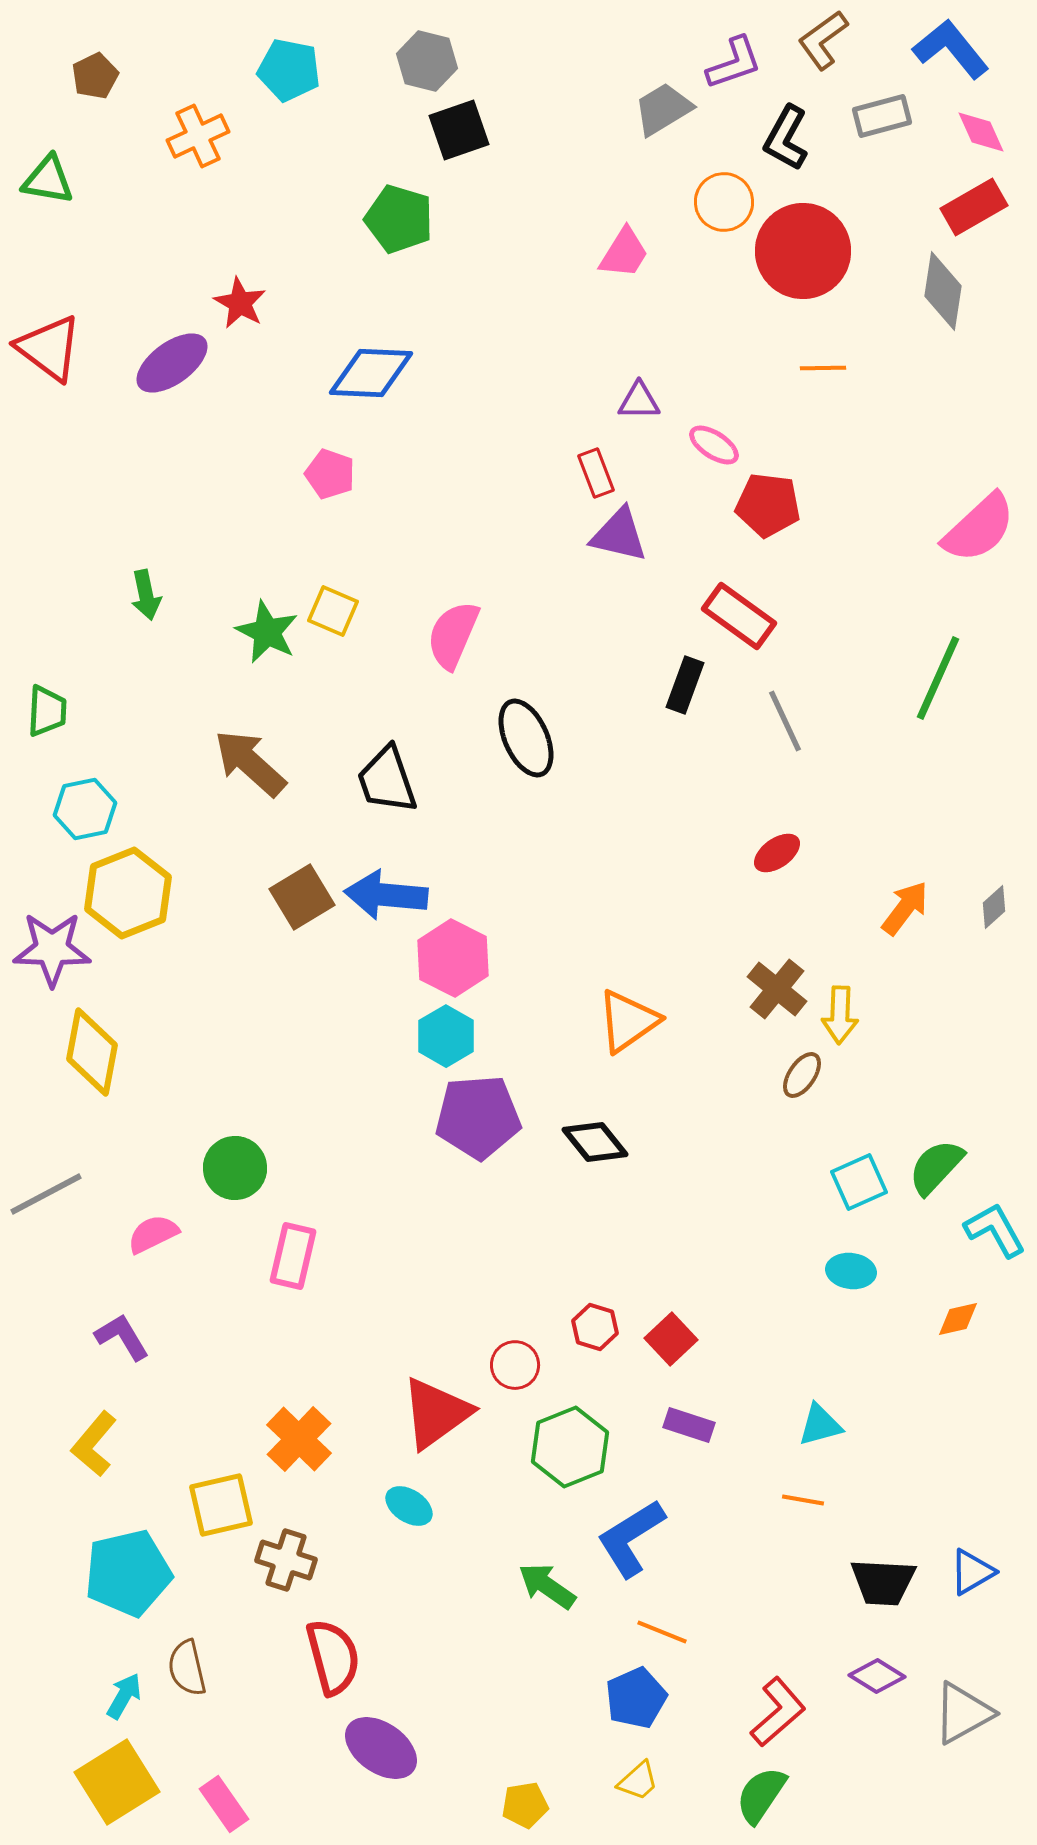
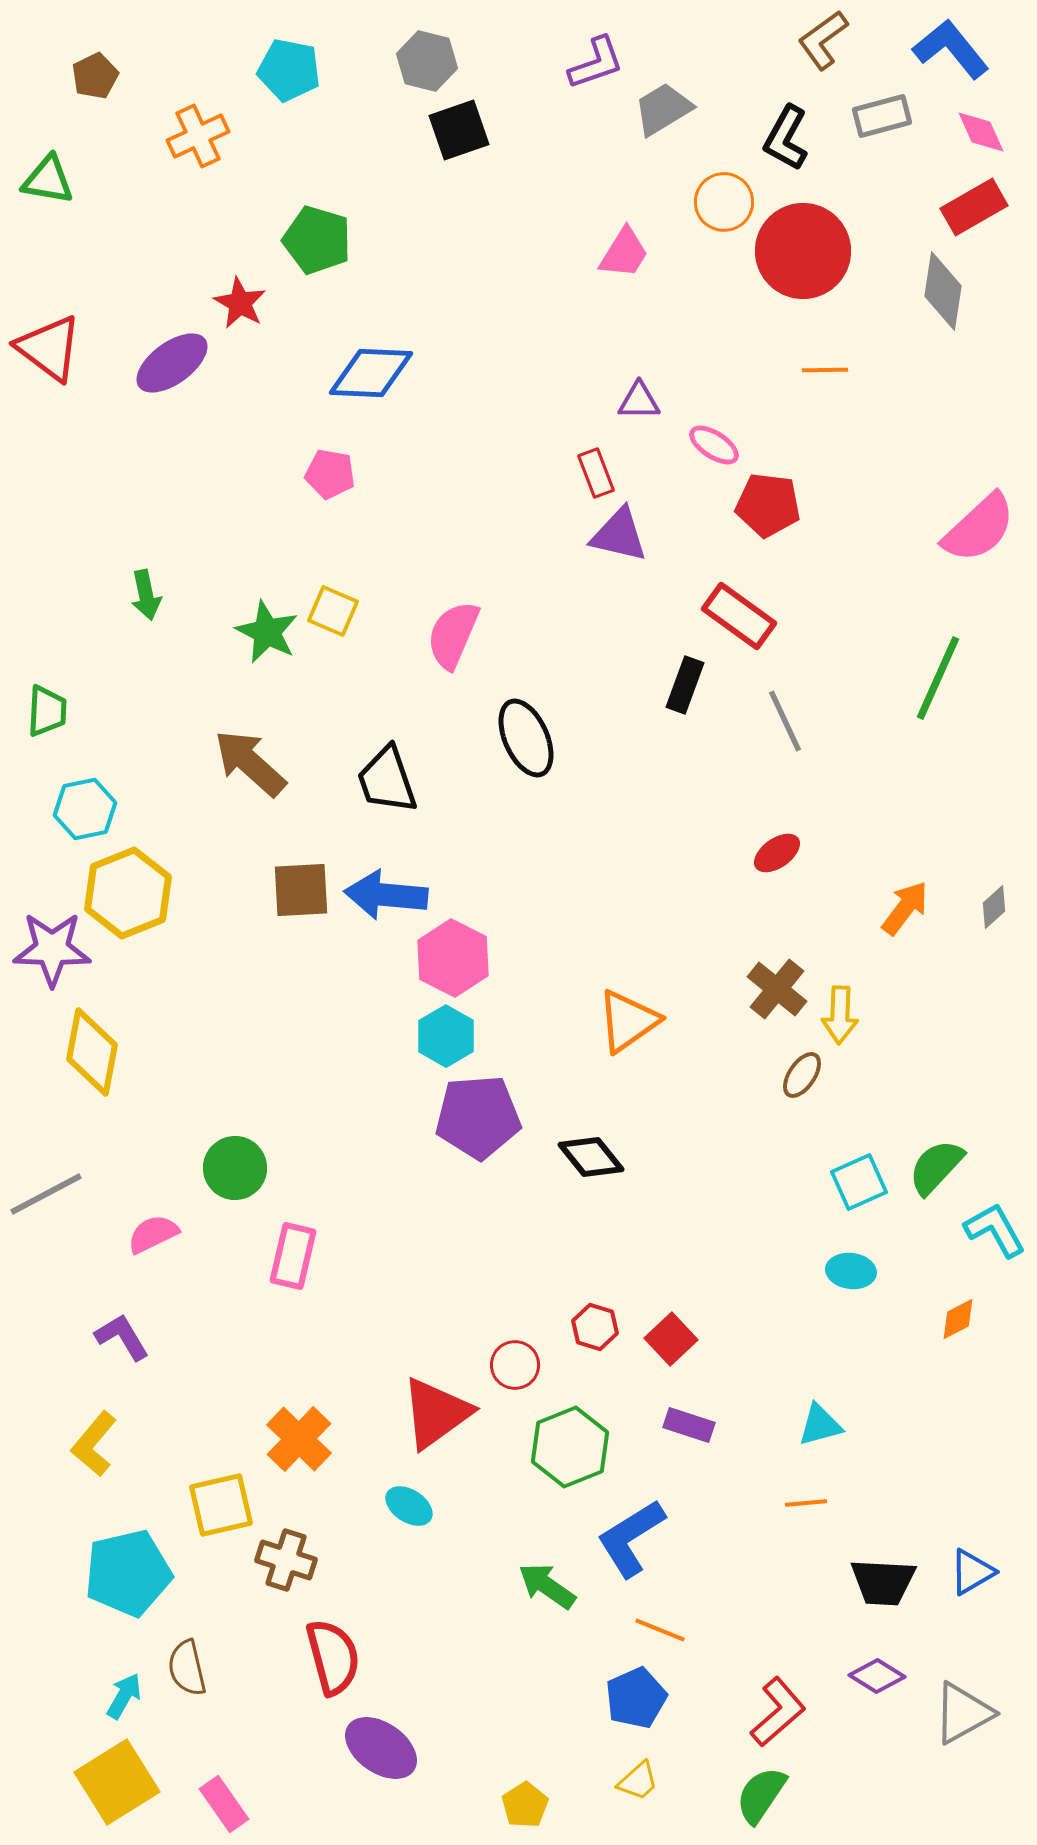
purple L-shape at (734, 63): moved 138 px left
green pentagon at (399, 219): moved 82 px left, 21 px down
orange line at (823, 368): moved 2 px right, 2 px down
pink pentagon at (330, 474): rotated 9 degrees counterclockwise
brown square at (302, 897): moved 1 px left, 7 px up; rotated 28 degrees clockwise
black diamond at (595, 1142): moved 4 px left, 15 px down
orange diamond at (958, 1319): rotated 15 degrees counterclockwise
orange line at (803, 1500): moved 3 px right, 3 px down; rotated 15 degrees counterclockwise
orange line at (662, 1632): moved 2 px left, 2 px up
yellow pentagon at (525, 1805): rotated 24 degrees counterclockwise
